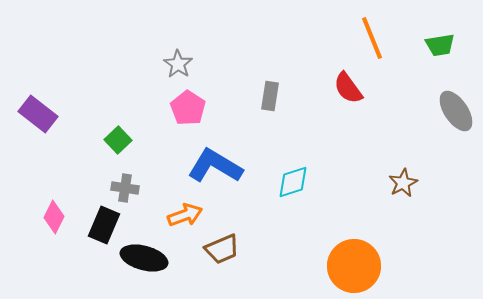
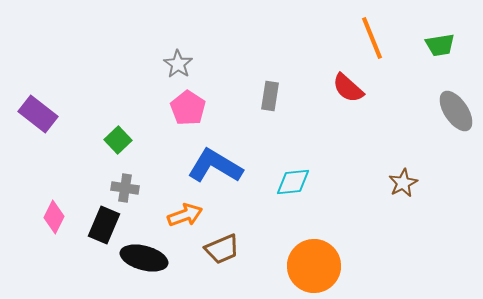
red semicircle: rotated 12 degrees counterclockwise
cyan diamond: rotated 12 degrees clockwise
orange circle: moved 40 px left
